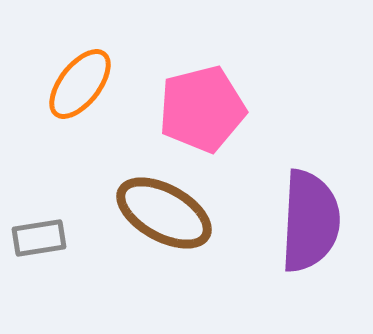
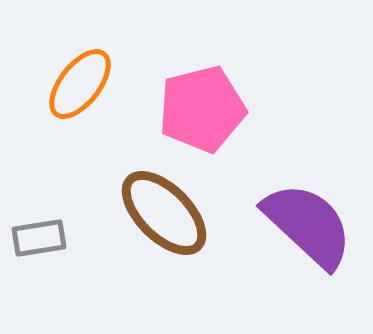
brown ellipse: rotated 16 degrees clockwise
purple semicircle: moved 2 px left, 4 px down; rotated 50 degrees counterclockwise
